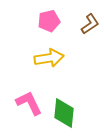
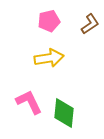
pink L-shape: moved 1 px up
